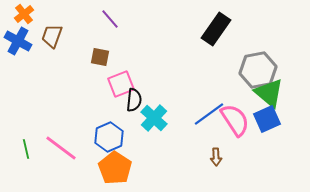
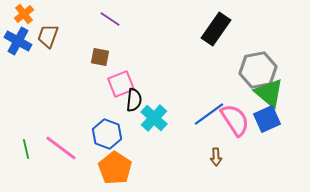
purple line: rotated 15 degrees counterclockwise
brown trapezoid: moved 4 px left
blue hexagon: moved 2 px left, 3 px up; rotated 16 degrees counterclockwise
